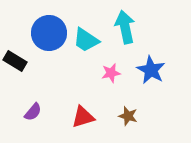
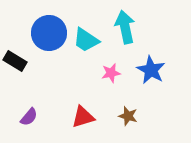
purple semicircle: moved 4 px left, 5 px down
